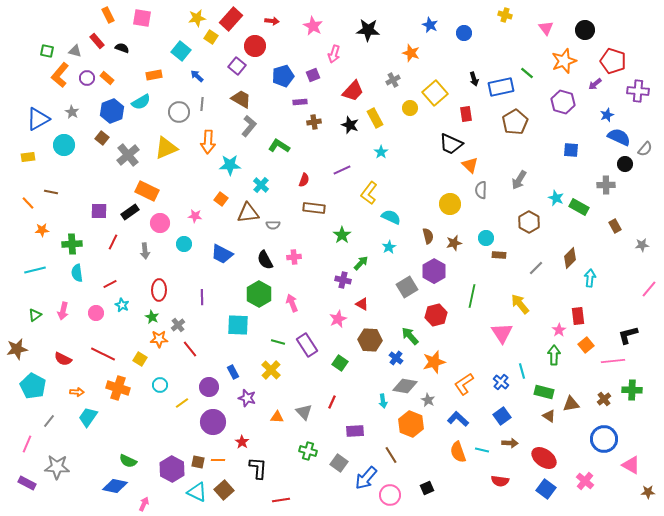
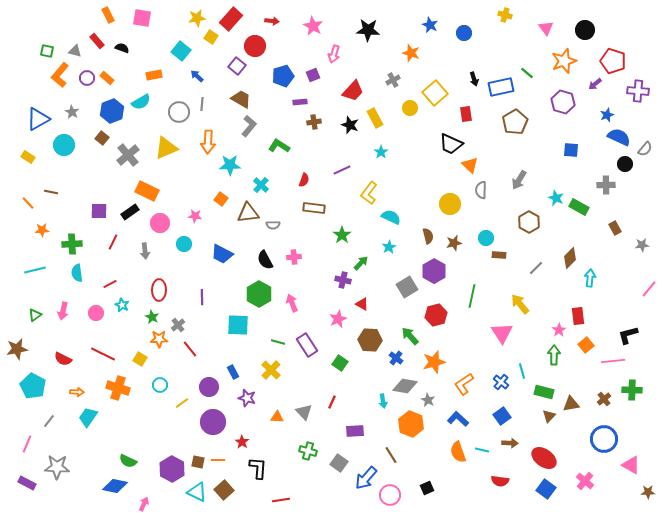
yellow rectangle at (28, 157): rotated 40 degrees clockwise
brown rectangle at (615, 226): moved 2 px down
brown triangle at (549, 416): rotated 40 degrees clockwise
